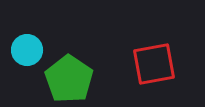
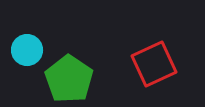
red square: rotated 15 degrees counterclockwise
